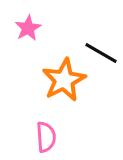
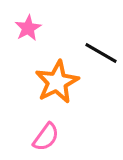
orange star: moved 7 px left, 2 px down
pink semicircle: rotated 40 degrees clockwise
